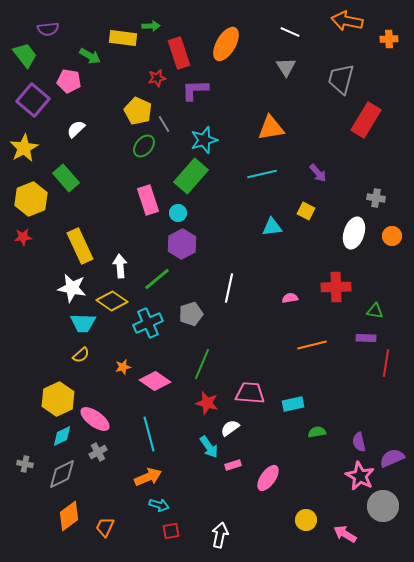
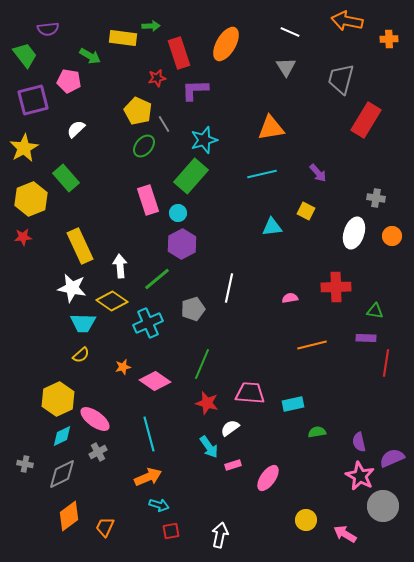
purple square at (33, 100): rotated 36 degrees clockwise
gray pentagon at (191, 314): moved 2 px right, 5 px up
